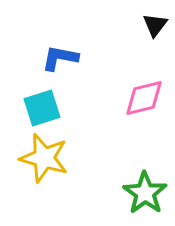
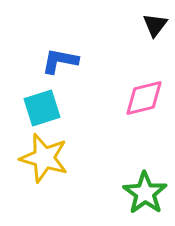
blue L-shape: moved 3 px down
